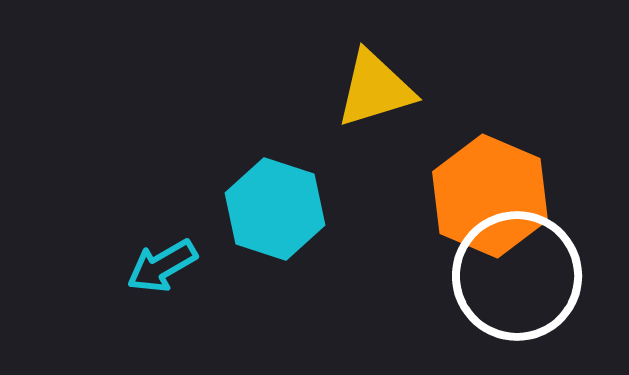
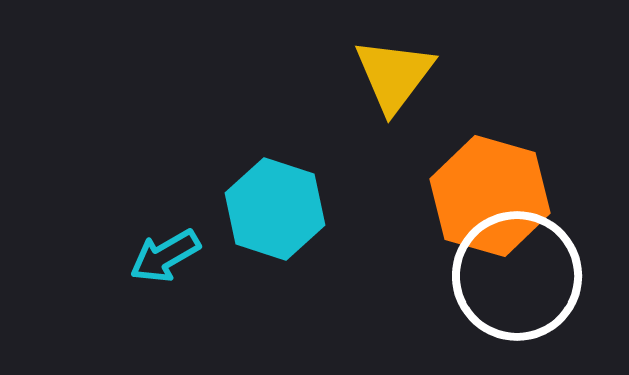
yellow triangle: moved 19 px right, 14 px up; rotated 36 degrees counterclockwise
orange hexagon: rotated 7 degrees counterclockwise
cyan arrow: moved 3 px right, 10 px up
